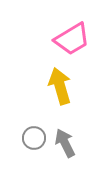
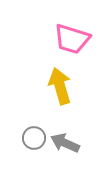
pink trapezoid: rotated 48 degrees clockwise
gray arrow: rotated 40 degrees counterclockwise
